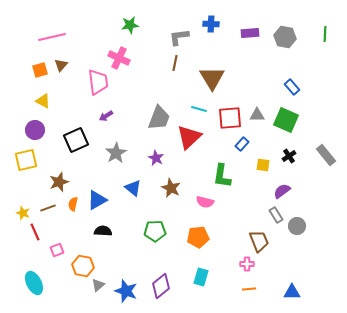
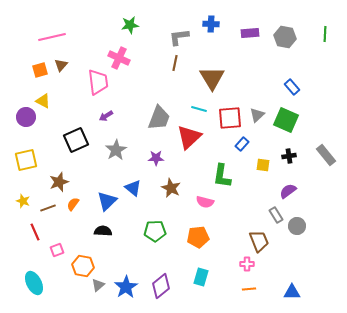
gray triangle at (257, 115): rotated 42 degrees counterclockwise
purple circle at (35, 130): moved 9 px left, 13 px up
gray star at (116, 153): moved 3 px up
black cross at (289, 156): rotated 24 degrees clockwise
purple star at (156, 158): rotated 28 degrees counterclockwise
purple semicircle at (282, 191): moved 6 px right
blue triangle at (97, 200): moved 10 px right, 1 px down; rotated 15 degrees counterclockwise
orange semicircle at (73, 204): rotated 24 degrees clockwise
yellow star at (23, 213): moved 12 px up
blue star at (126, 291): moved 4 px up; rotated 20 degrees clockwise
